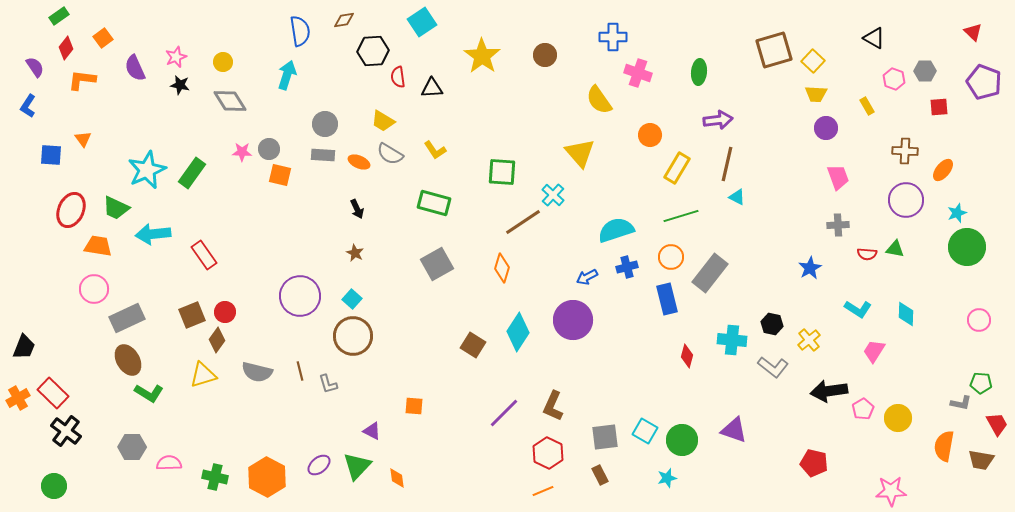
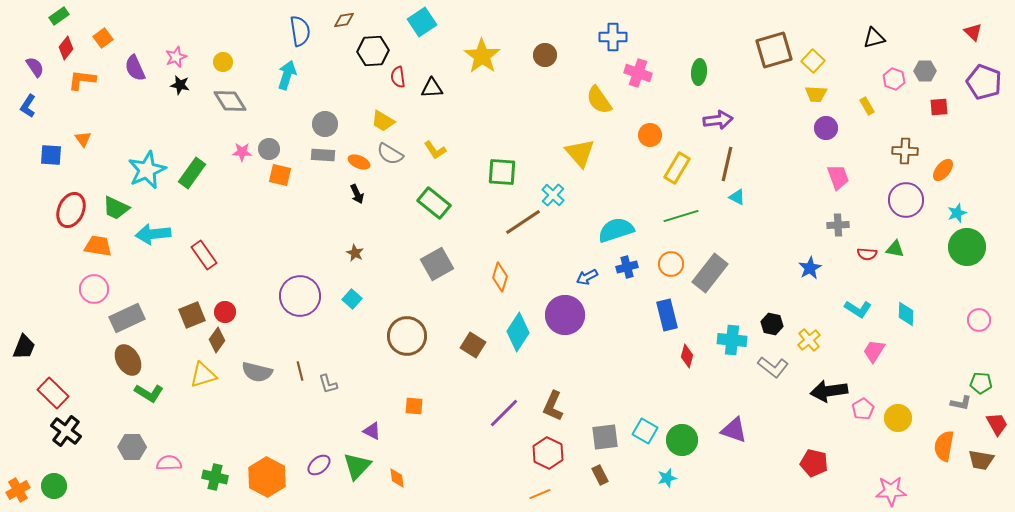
black triangle at (874, 38): rotated 45 degrees counterclockwise
green rectangle at (434, 203): rotated 24 degrees clockwise
black arrow at (357, 209): moved 15 px up
orange circle at (671, 257): moved 7 px down
orange diamond at (502, 268): moved 2 px left, 9 px down
blue rectangle at (667, 299): moved 16 px down
purple circle at (573, 320): moved 8 px left, 5 px up
brown circle at (353, 336): moved 54 px right
orange cross at (18, 398): moved 92 px down
orange line at (543, 491): moved 3 px left, 3 px down
